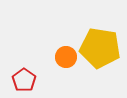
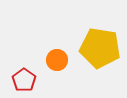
orange circle: moved 9 px left, 3 px down
